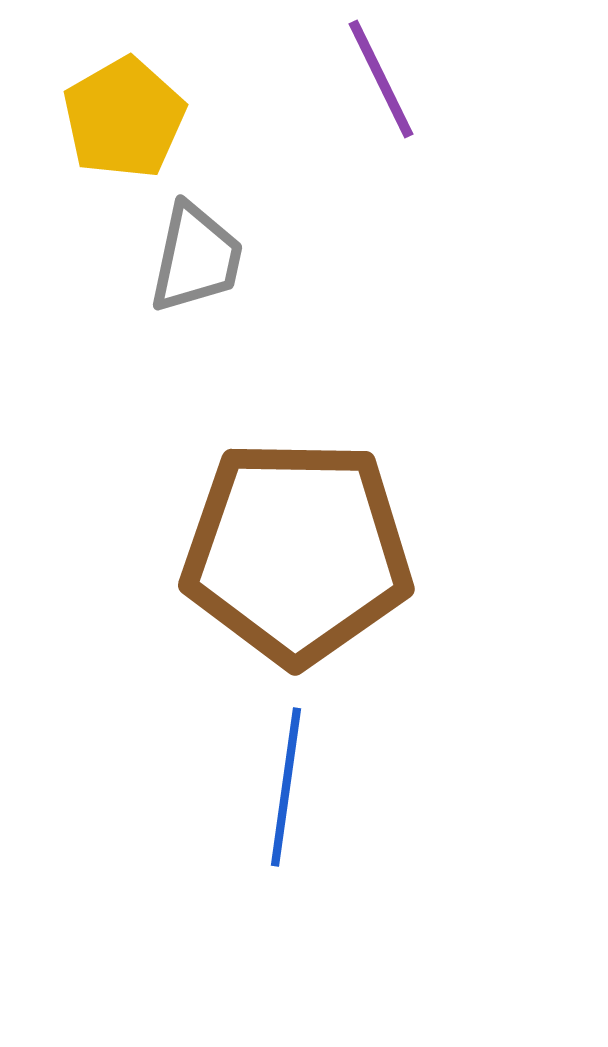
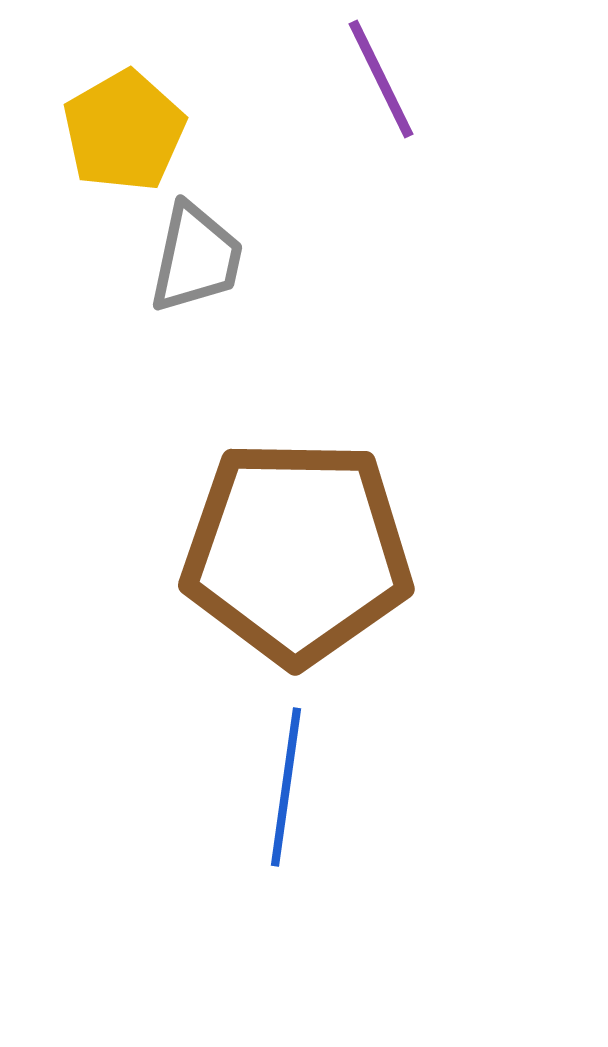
yellow pentagon: moved 13 px down
